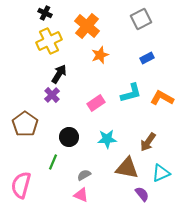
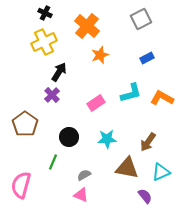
yellow cross: moved 5 px left, 1 px down
black arrow: moved 2 px up
cyan triangle: moved 1 px up
purple semicircle: moved 3 px right, 2 px down
